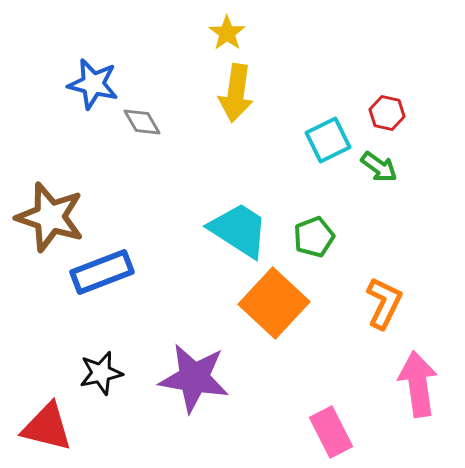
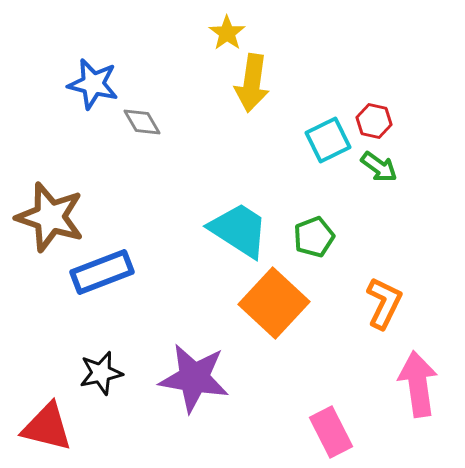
yellow arrow: moved 16 px right, 10 px up
red hexagon: moved 13 px left, 8 px down
